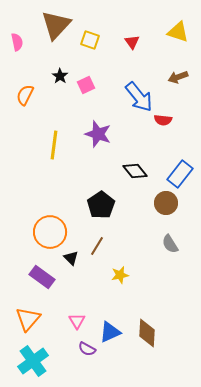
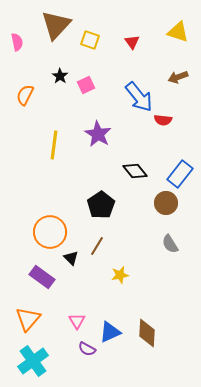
purple star: rotated 12 degrees clockwise
